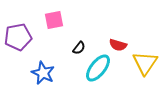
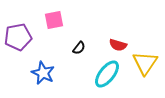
cyan ellipse: moved 9 px right, 6 px down
